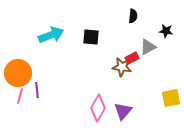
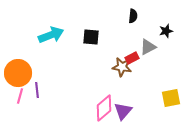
black star: rotated 24 degrees counterclockwise
pink diamond: moved 6 px right; rotated 20 degrees clockwise
